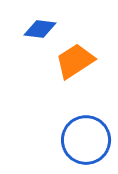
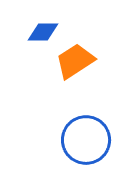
blue diamond: moved 3 px right, 3 px down; rotated 8 degrees counterclockwise
